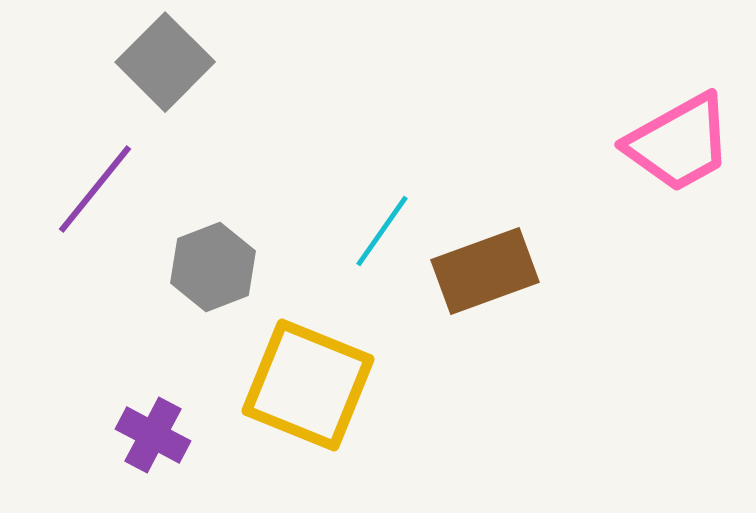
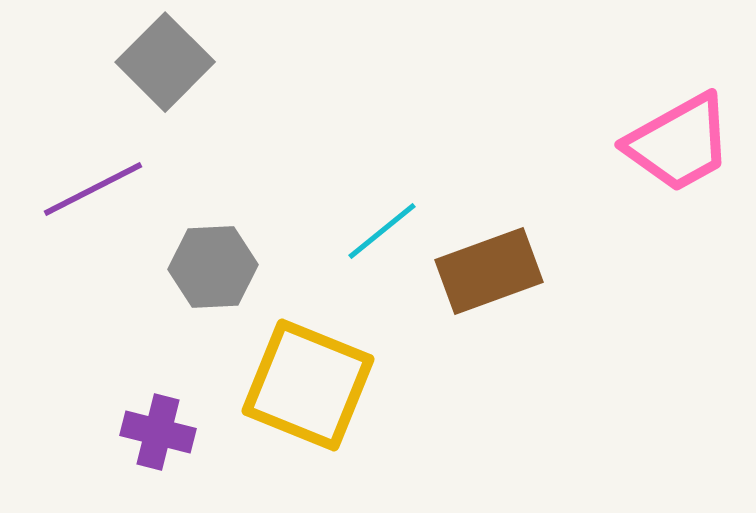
purple line: moved 2 px left; rotated 24 degrees clockwise
cyan line: rotated 16 degrees clockwise
gray hexagon: rotated 18 degrees clockwise
brown rectangle: moved 4 px right
purple cross: moved 5 px right, 3 px up; rotated 14 degrees counterclockwise
